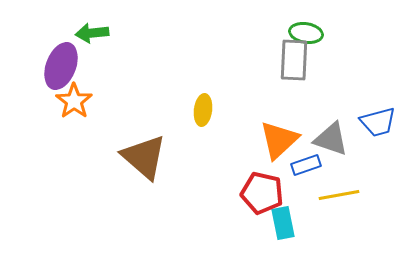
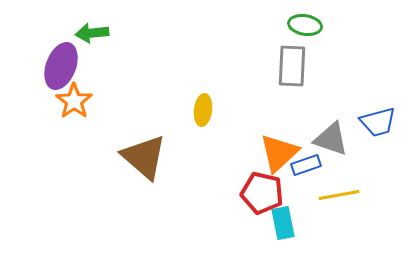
green ellipse: moved 1 px left, 8 px up
gray rectangle: moved 2 px left, 6 px down
orange triangle: moved 13 px down
